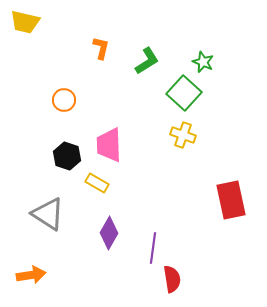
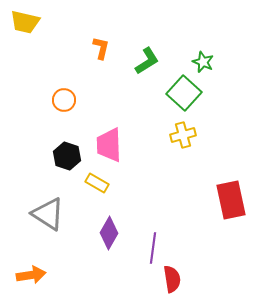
yellow cross: rotated 35 degrees counterclockwise
